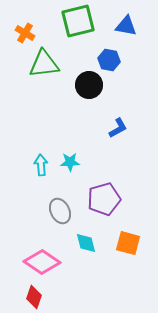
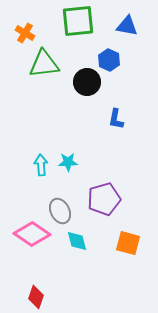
green square: rotated 8 degrees clockwise
blue triangle: moved 1 px right
blue hexagon: rotated 15 degrees clockwise
black circle: moved 2 px left, 3 px up
blue L-shape: moved 2 px left, 9 px up; rotated 130 degrees clockwise
cyan star: moved 2 px left
cyan diamond: moved 9 px left, 2 px up
pink diamond: moved 10 px left, 28 px up
red diamond: moved 2 px right
